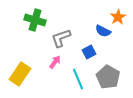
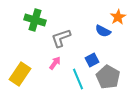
blue square: moved 3 px right, 8 px down
pink arrow: moved 1 px down
